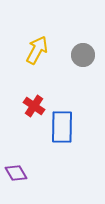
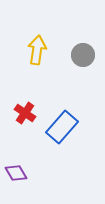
yellow arrow: rotated 20 degrees counterclockwise
red cross: moved 9 px left, 7 px down
blue rectangle: rotated 40 degrees clockwise
